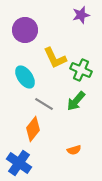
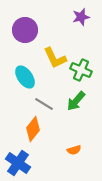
purple star: moved 2 px down
blue cross: moved 1 px left
